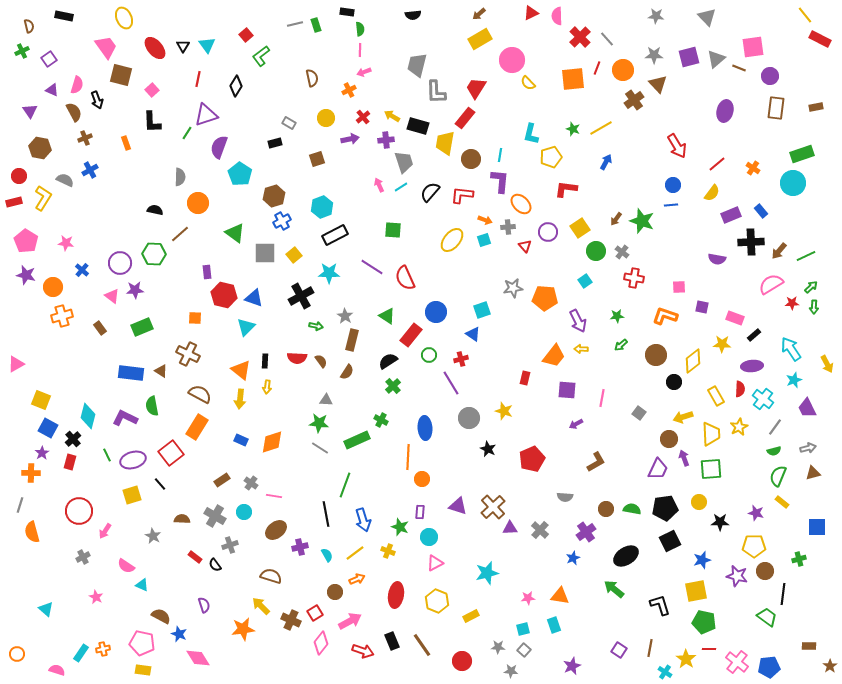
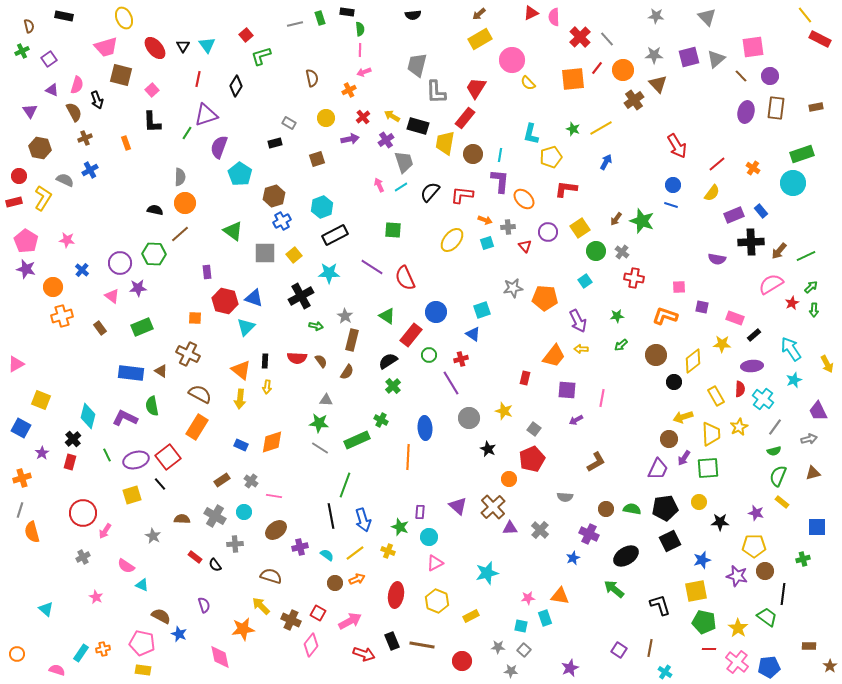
pink semicircle at (557, 16): moved 3 px left, 1 px down
green rectangle at (316, 25): moved 4 px right, 7 px up
pink trapezoid at (106, 47): rotated 110 degrees clockwise
green L-shape at (261, 56): rotated 20 degrees clockwise
red line at (597, 68): rotated 16 degrees clockwise
brown line at (739, 68): moved 2 px right, 8 px down; rotated 24 degrees clockwise
purple ellipse at (725, 111): moved 21 px right, 1 px down
purple cross at (386, 140): rotated 28 degrees counterclockwise
brown circle at (471, 159): moved 2 px right, 5 px up
orange circle at (198, 203): moved 13 px left
orange ellipse at (521, 204): moved 3 px right, 5 px up
blue line at (671, 205): rotated 24 degrees clockwise
purple rectangle at (731, 215): moved 3 px right
green triangle at (235, 233): moved 2 px left, 2 px up
cyan square at (484, 240): moved 3 px right, 3 px down
pink star at (66, 243): moved 1 px right, 3 px up
purple star at (26, 275): moved 6 px up
purple star at (135, 290): moved 3 px right, 2 px up
red hexagon at (224, 295): moved 1 px right, 6 px down
red star at (792, 303): rotated 24 degrees counterclockwise
green arrow at (814, 307): moved 3 px down
purple trapezoid at (807, 408): moved 11 px right, 3 px down
gray square at (639, 413): moved 105 px left, 16 px down
purple arrow at (576, 424): moved 4 px up
blue square at (48, 428): moved 27 px left
blue rectangle at (241, 440): moved 5 px down
gray arrow at (808, 448): moved 1 px right, 9 px up
red square at (171, 453): moved 3 px left, 4 px down
purple arrow at (684, 458): rotated 126 degrees counterclockwise
purple ellipse at (133, 460): moved 3 px right
green square at (711, 469): moved 3 px left, 1 px up
orange cross at (31, 473): moved 9 px left, 5 px down; rotated 18 degrees counterclockwise
orange circle at (422, 479): moved 87 px right
gray cross at (251, 483): moved 2 px up
gray line at (20, 505): moved 5 px down
purple triangle at (458, 506): rotated 24 degrees clockwise
red circle at (79, 511): moved 4 px right, 2 px down
black line at (326, 514): moved 5 px right, 2 px down
purple cross at (586, 532): moved 3 px right, 2 px down; rotated 30 degrees counterclockwise
gray cross at (230, 545): moved 5 px right, 1 px up; rotated 14 degrees clockwise
cyan semicircle at (327, 555): rotated 24 degrees counterclockwise
green cross at (799, 559): moved 4 px right
brown circle at (335, 592): moved 9 px up
red square at (315, 613): moved 3 px right; rotated 28 degrees counterclockwise
cyan rectangle at (554, 625): moved 9 px left, 7 px up
cyan square at (523, 629): moved 2 px left, 3 px up; rotated 24 degrees clockwise
pink diamond at (321, 643): moved 10 px left, 2 px down
brown line at (422, 645): rotated 45 degrees counterclockwise
red arrow at (363, 651): moved 1 px right, 3 px down
pink diamond at (198, 658): moved 22 px right, 1 px up; rotated 20 degrees clockwise
yellow star at (686, 659): moved 52 px right, 31 px up
purple star at (572, 666): moved 2 px left, 2 px down
